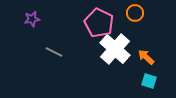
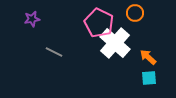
white cross: moved 6 px up
orange arrow: moved 2 px right
cyan square: moved 3 px up; rotated 21 degrees counterclockwise
